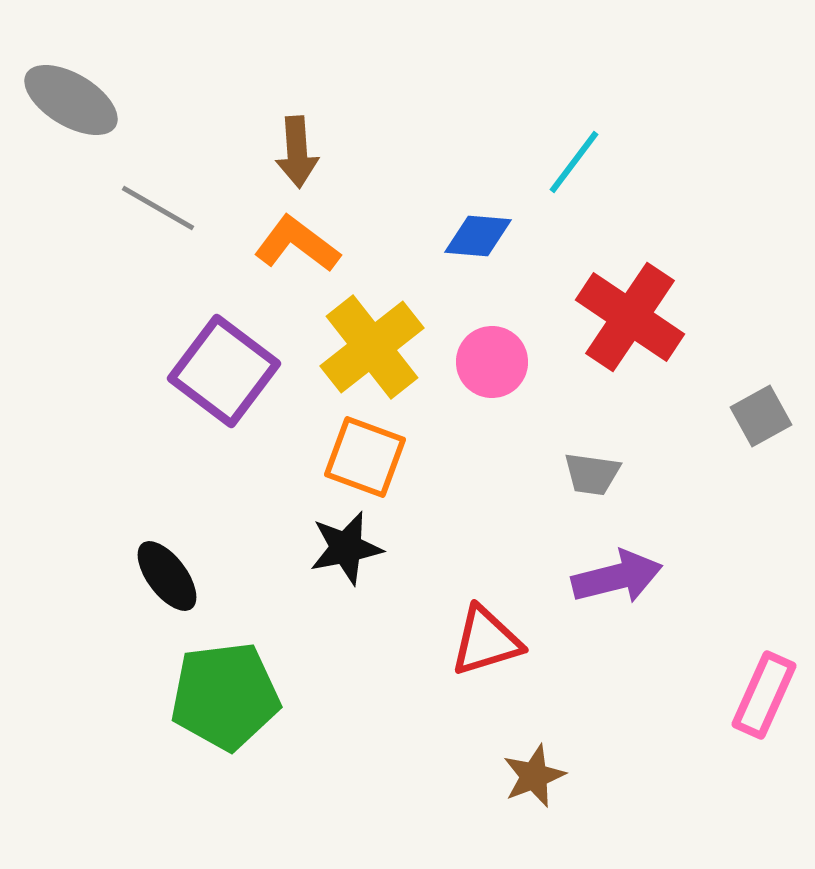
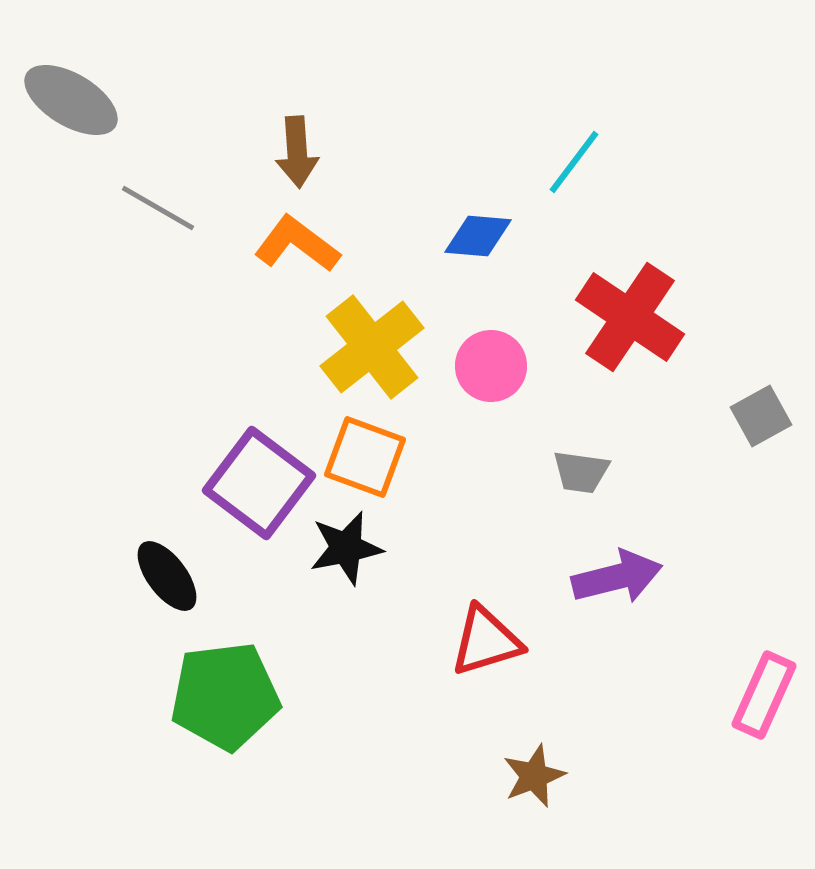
pink circle: moved 1 px left, 4 px down
purple square: moved 35 px right, 112 px down
gray trapezoid: moved 11 px left, 2 px up
